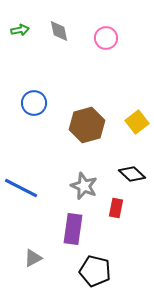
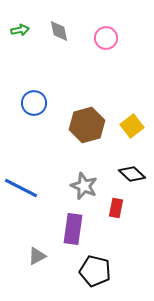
yellow square: moved 5 px left, 4 px down
gray triangle: moved 4 px right, 2 px up
